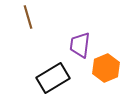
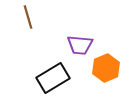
purple trapezoid: rotated 92 degrees counterclockwise
